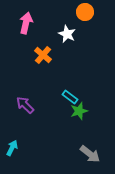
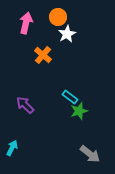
orange circle: moved 27 px left, 5 px down
white star: rotated 18 degrees clockwise
